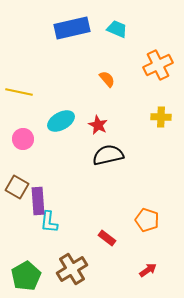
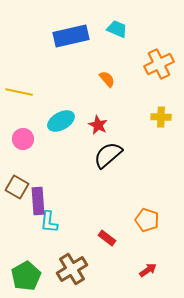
blue rectangle: moved 1 px left, 8 px down
orange cross: moved 1 px right, 1 px up
black semicircle: rotated 28 degrees counterclockwise
